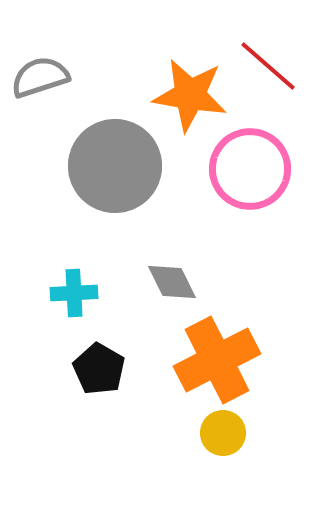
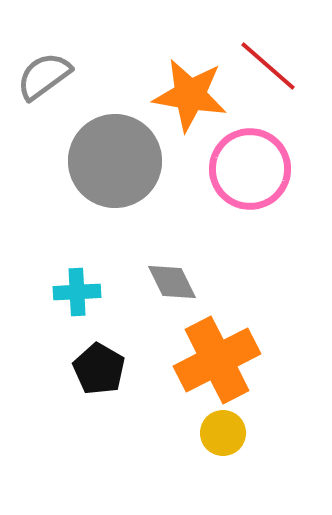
gray semicircle: moved 4 px right, 1 px up; rotated 18 degrees counterclockwise
gray circle: moved 5 px up
cyan cross: moved 3 px right, 1 px up
